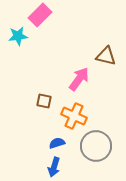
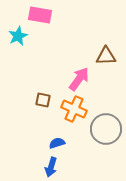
pink rectangle: rotated 55 degrees clockwise
cyan star: rotated 18 degrees counterclockwise
brown triangle: rotated 15 degrees counterclockwise
brown square: moved 1 px left, 1 px up
orange cross: moved 7 px up
gray circle: moved 10 px right, 17 px up
blue arrow: moved 3 px left
